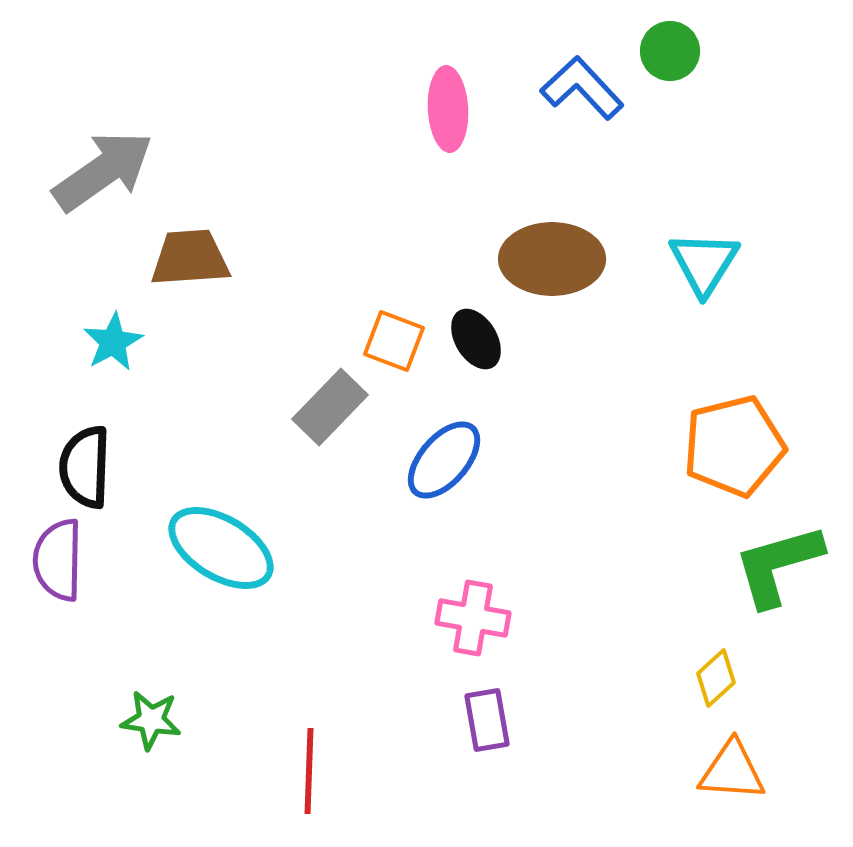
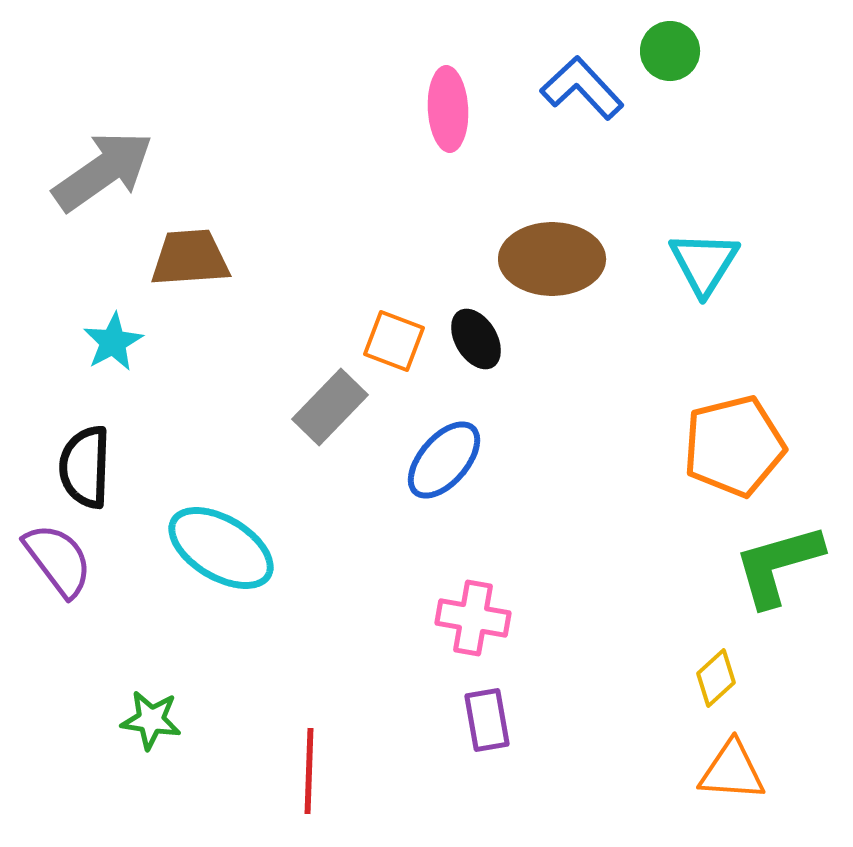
purple semicircle: rotated 142 degrees clockwise
